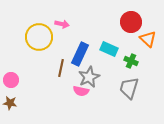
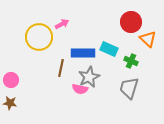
pink arrow: rotated 40 degrees counterclockwise
blue rectangle: moved 3 px right, 1 px up; rotated 65 degrees clockwise
pink semicircle: moved 1 px left, 2 px up
